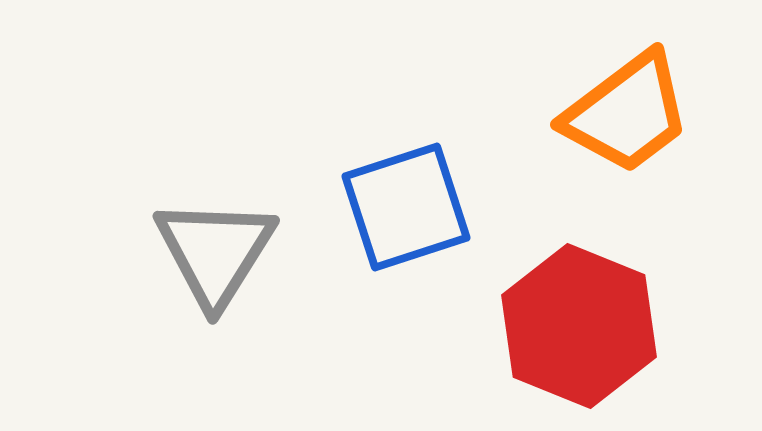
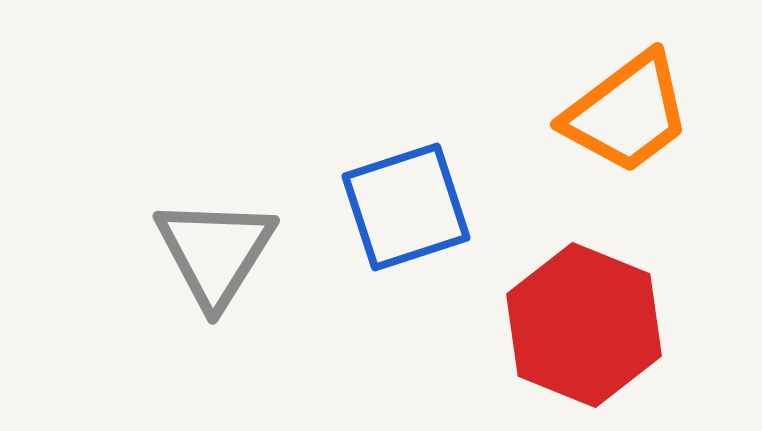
red hexagon: moved 5 px right, 1 px up
